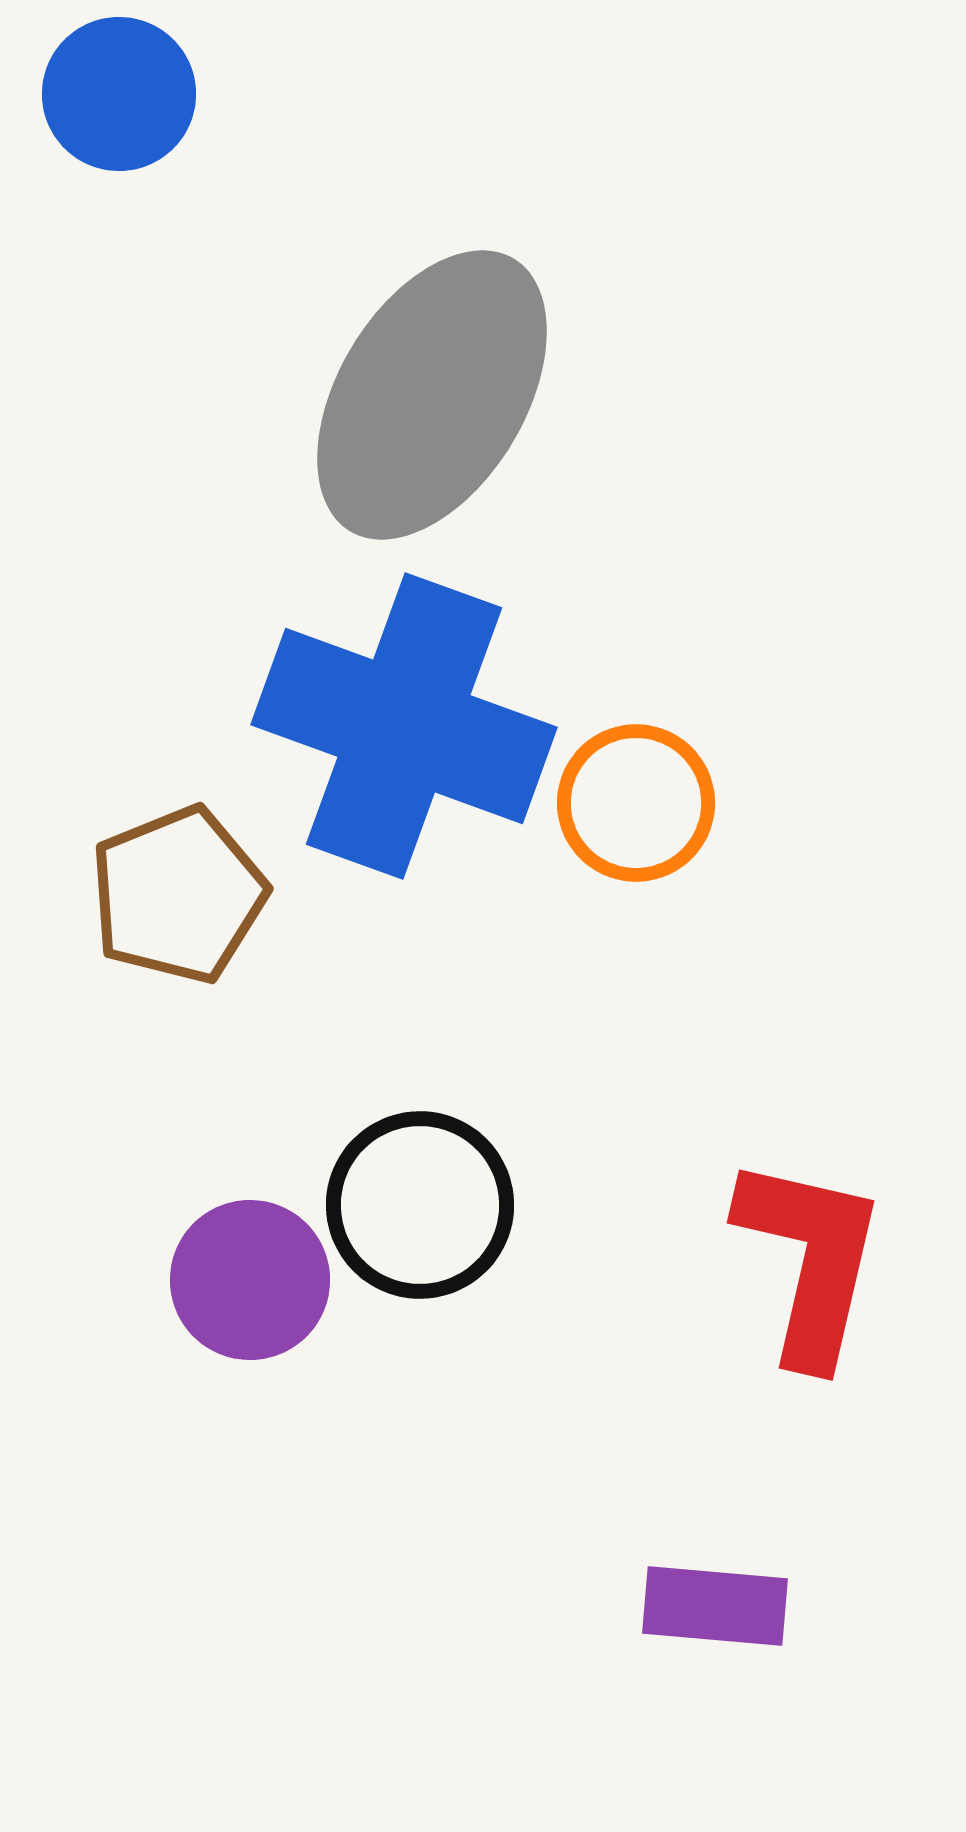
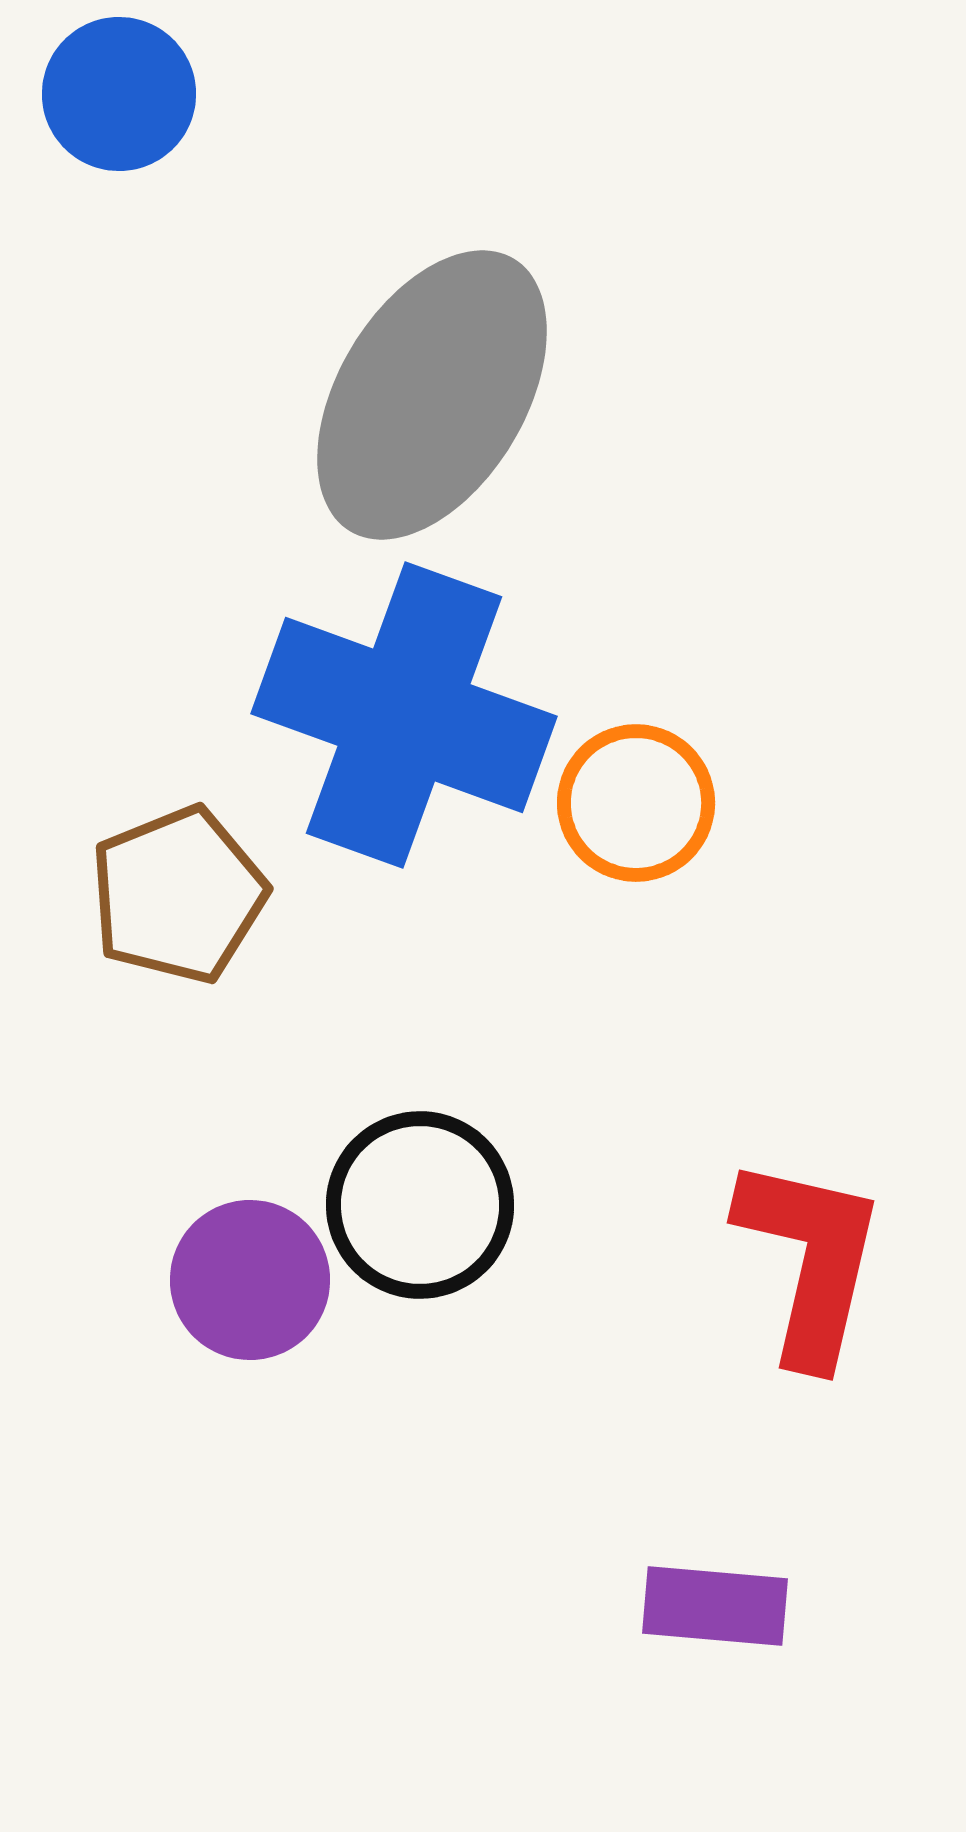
blue cross: moved 11 px up
